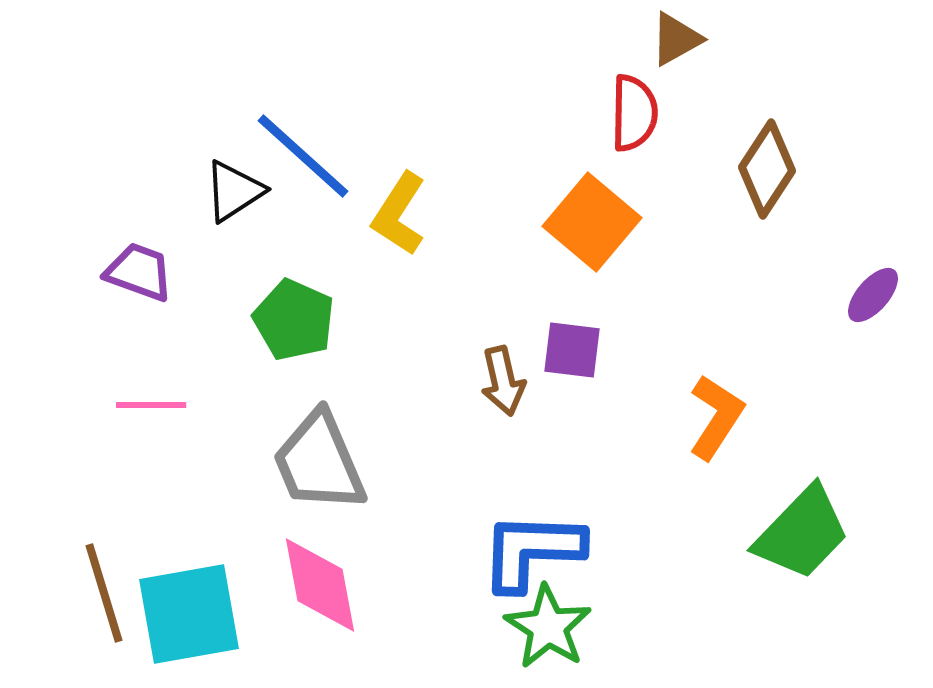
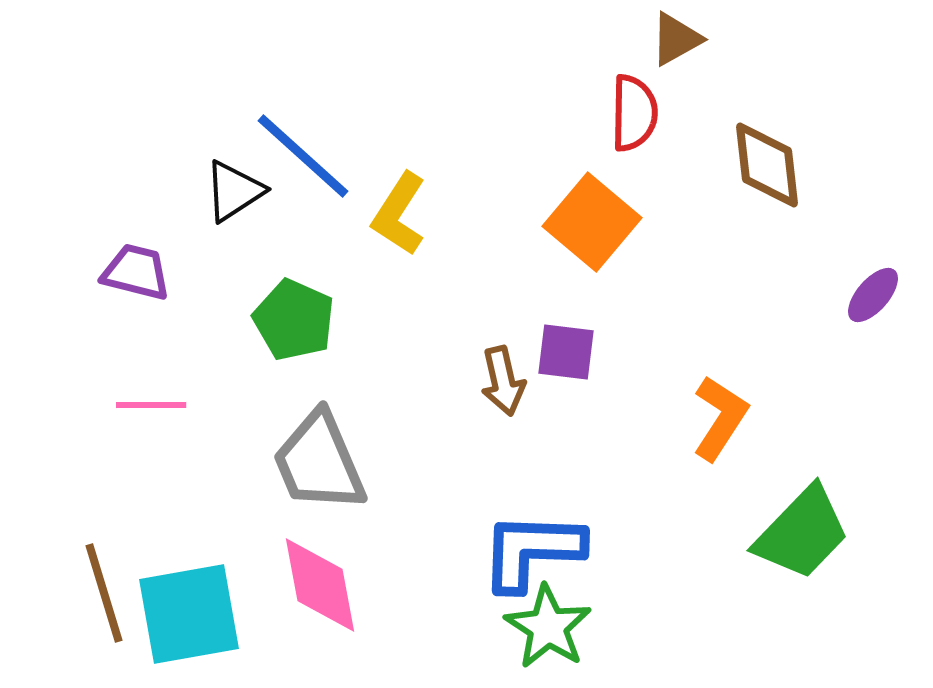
brown diamond: moved 4 px up; rotated 40 degrees counterclockwise
purple trapezoid: moved 3 px left; rotated 6 degrees counterclockwise
purple square: moved 6 px left, 2 px down
orange L-shape: moved 4 px right, 1 px down
